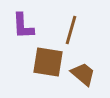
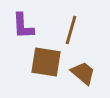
brown square: moved 2 px left
brown trapezoid: moved 1 px up
